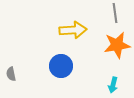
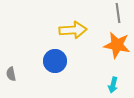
gray line: moved 3 px right
orange star: rotated 20 degrees clockwise
blue circle: moved 6 px left, 5 px up
